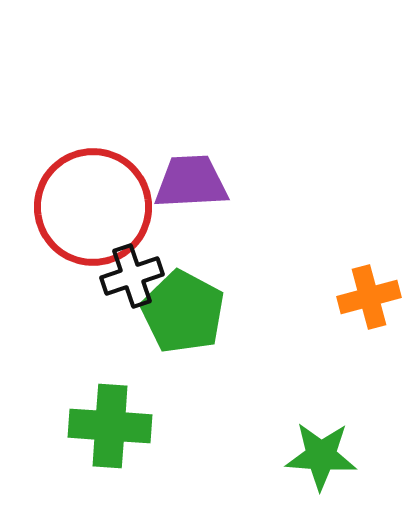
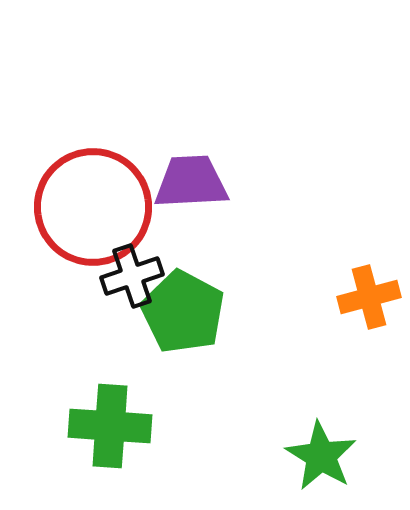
green star: rotated 28 degrees clockwise
